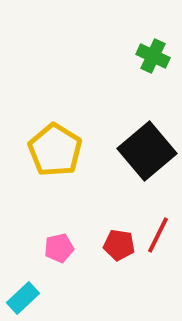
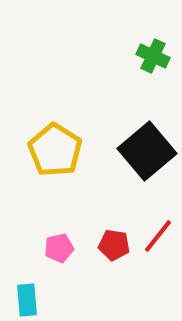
red line: moved 1 px down; rotated 12 degrees clockwise
red pentagon: moved 5 px left
cyan rectangle: moved 4 px right, 2 px down; rotated 52 degrees counterclockwise
